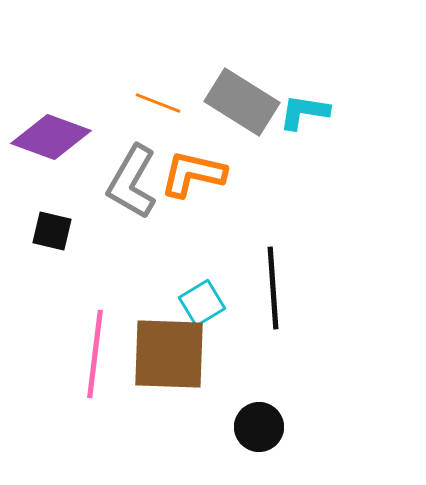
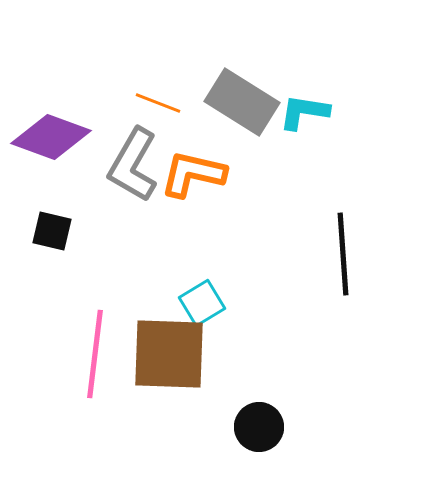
gray L-shape: moved 1 px right, 17 px up
black line: moved 70 px right, 34 px up
